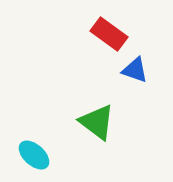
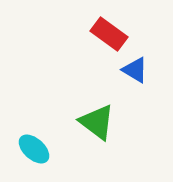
blue triangle: rotated 12 degrees clockwise
cyan ellipse: moved 6 px up
